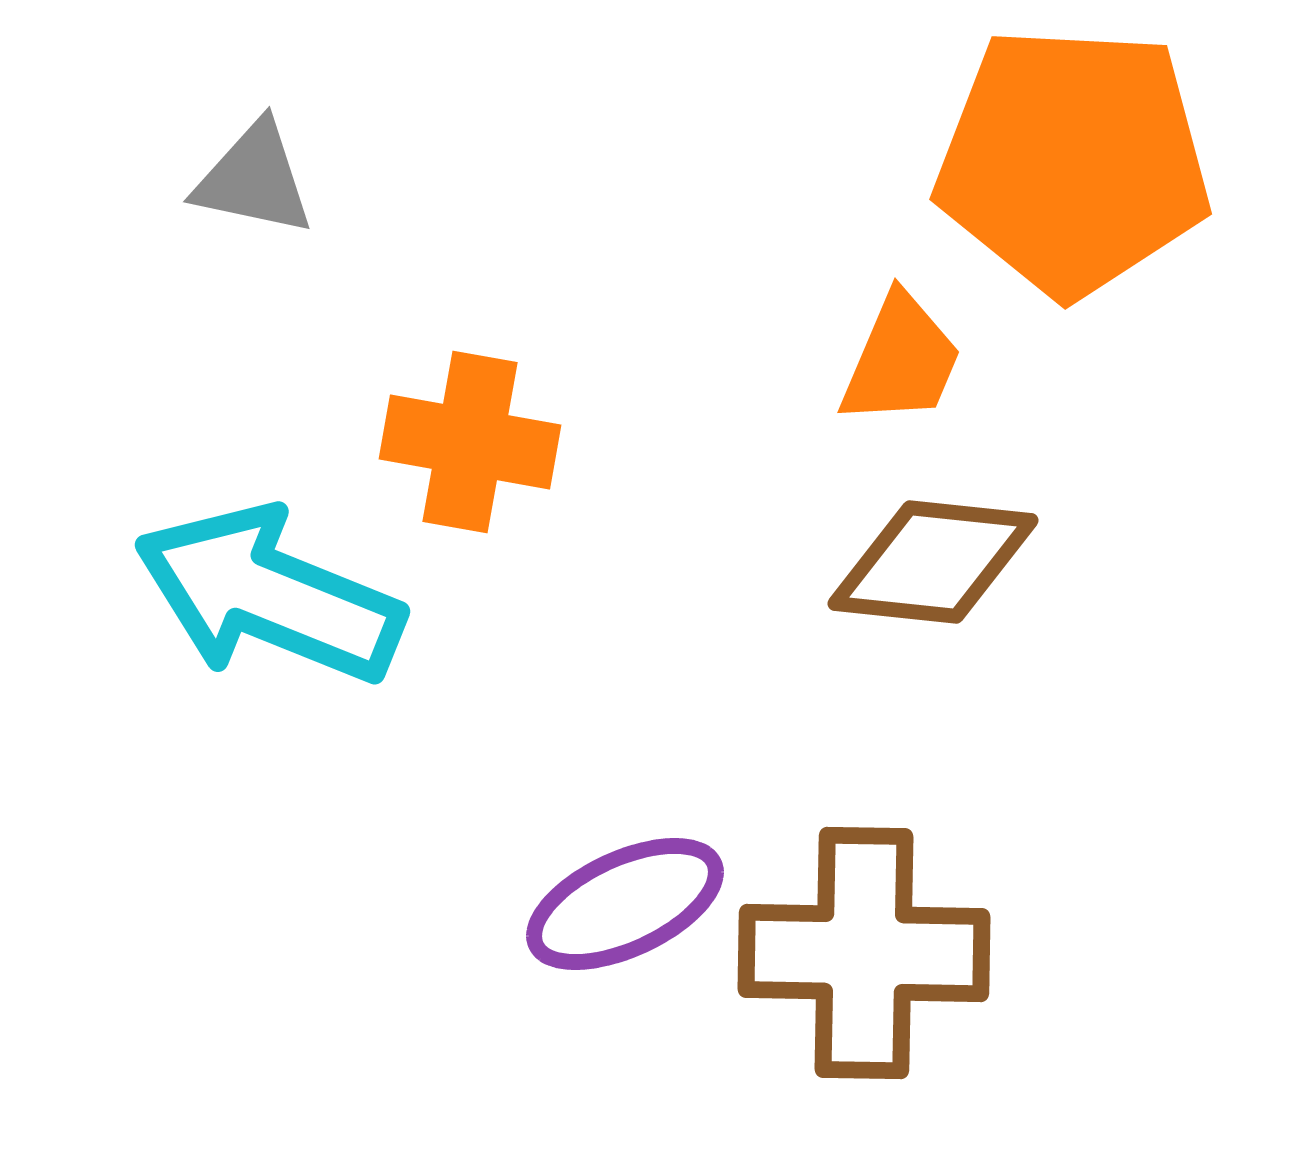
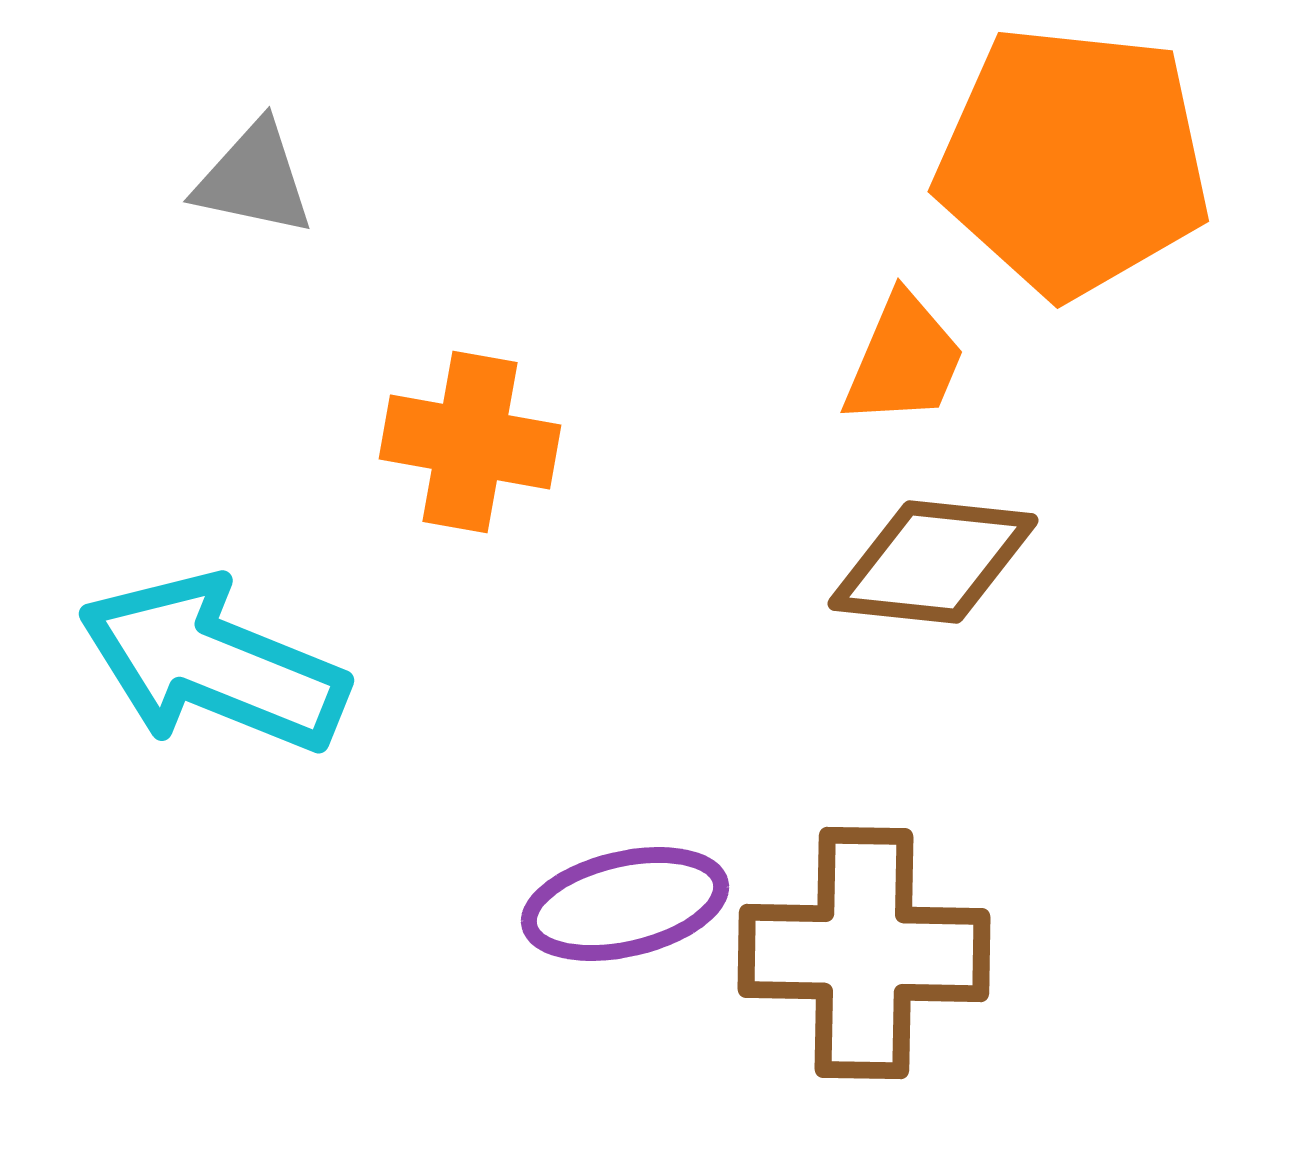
orange pentagon: rotated 3 degrees clockwise
orange trapezoid: moved 3 px right
cyan arrow: moved 56 px left, 69 px down
purple ellipse: rotated 12 degrees clockwise
